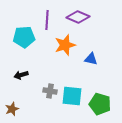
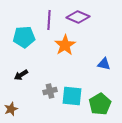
purple line: moved 2 px right
orange star: rotated 15 degrees counterclockwise
blue triangle: moved 13 px right, 5 px down
black arrow: rotated 16 degrees counterclockwise
gray cross: rotated 24 degrees counterclockwise
green pentagon: rotated 25 degrees clockwise
brown star: moved 1 px left
